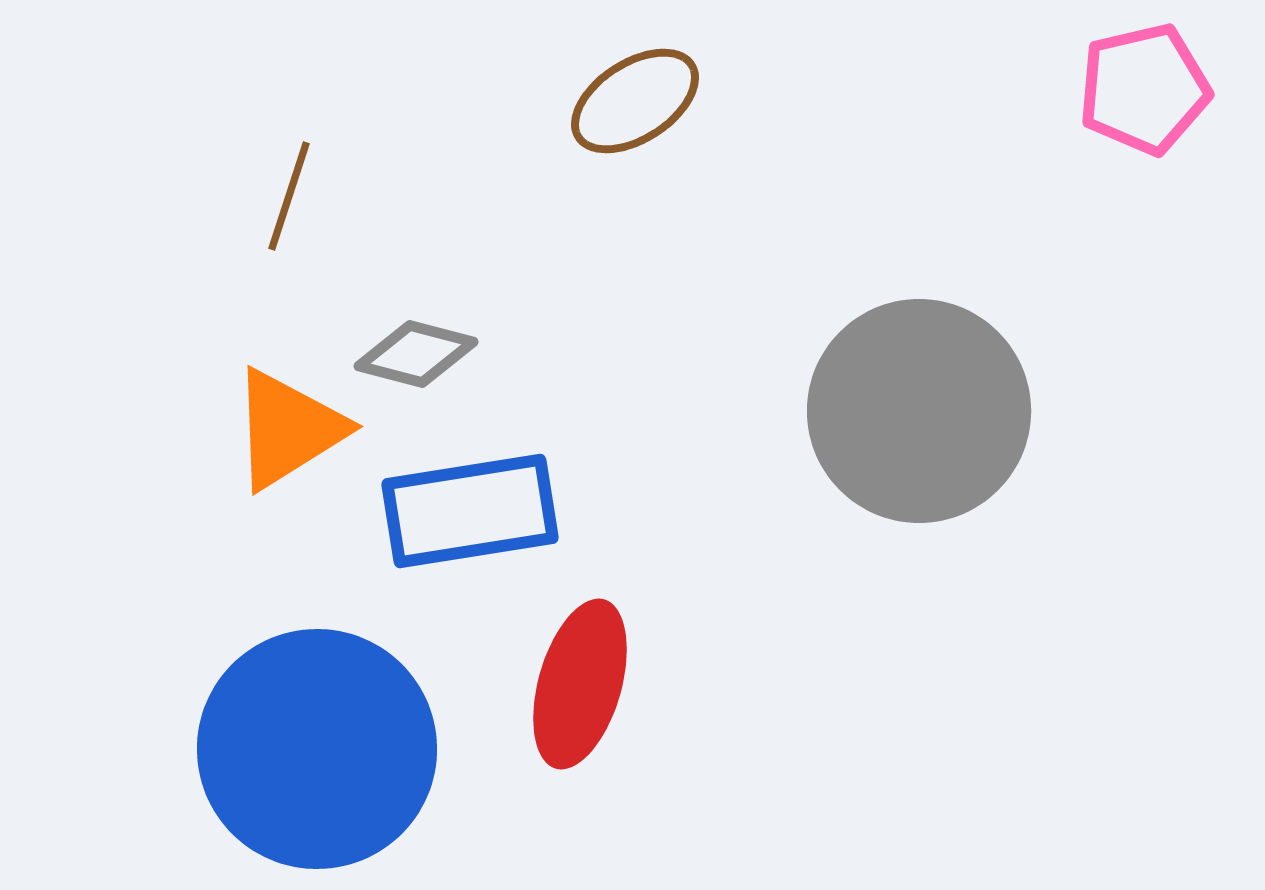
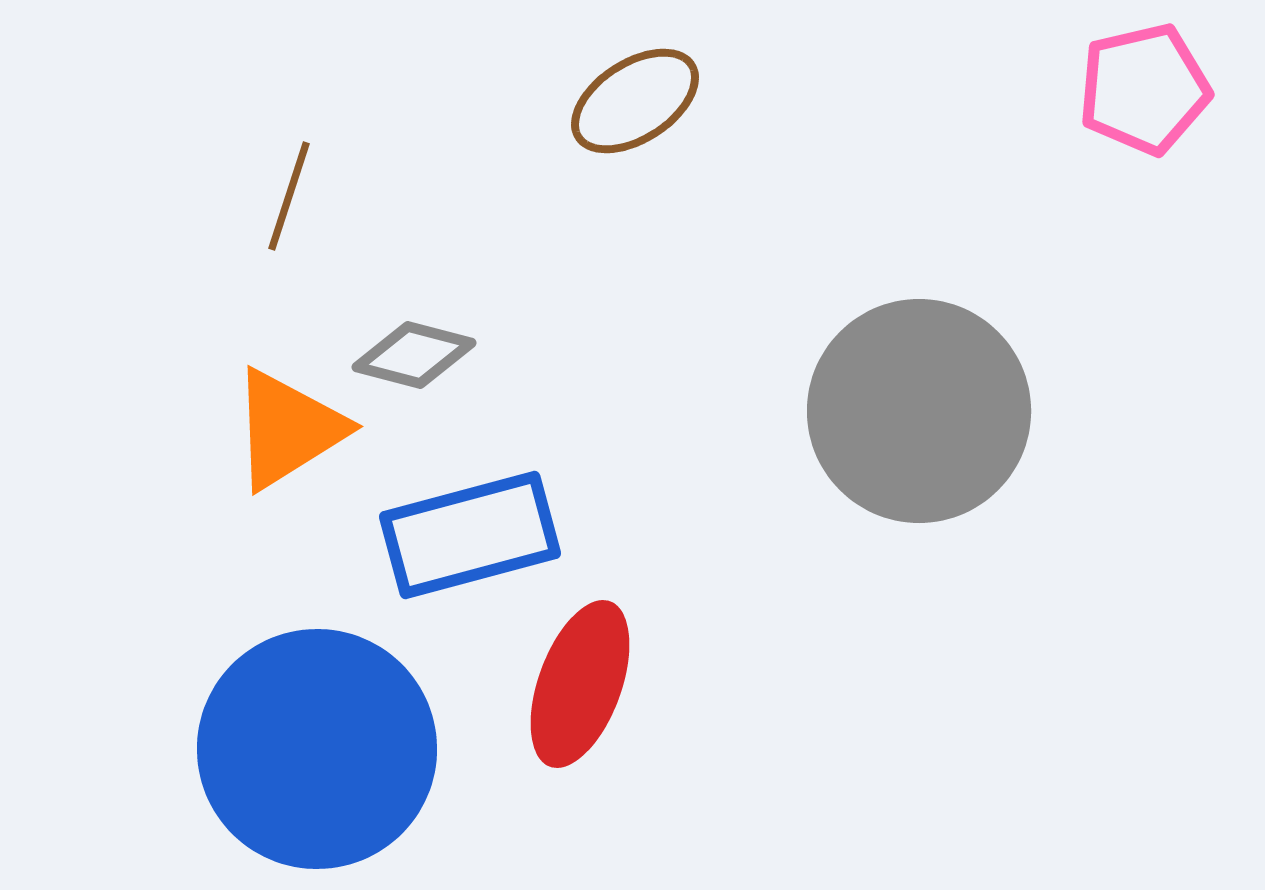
gray diamond: moved 2 px left, 1 px down
blue rectangle: moved 24 px down; rotated 6 degrees counterclockwise
red ellipse: rotated 4 degrees clockwise
